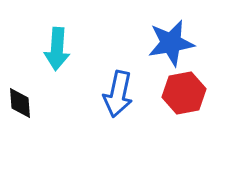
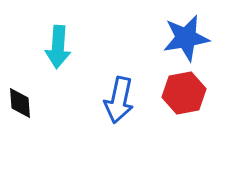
blue star: moved 15 px right, 5 px up
cyan arrow: moved 1 px right, 2 px up
blue arrow: moved 1 px right, 6 px down
